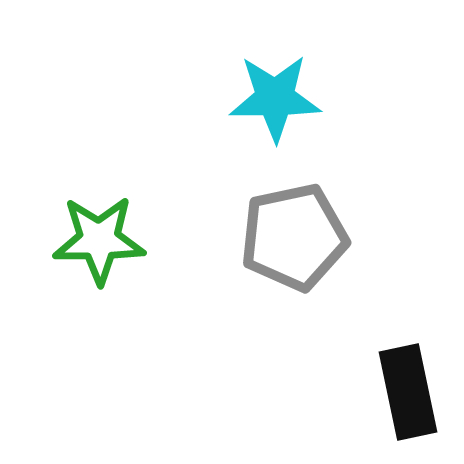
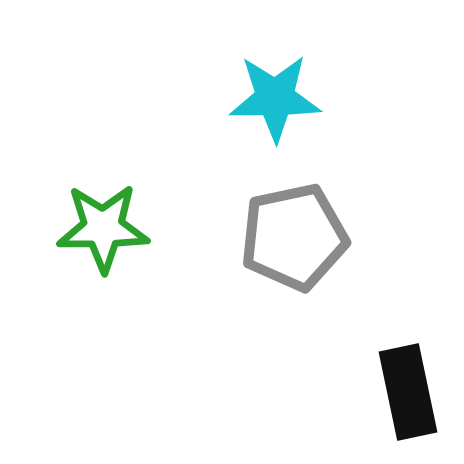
green star: moved 4 px right, 12 px up
